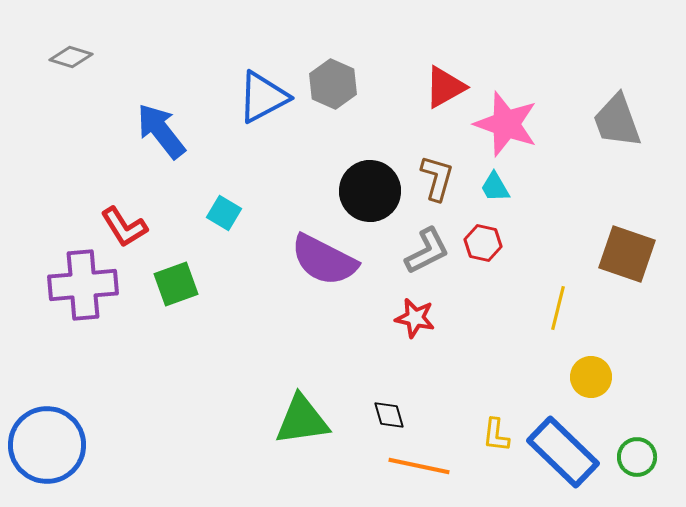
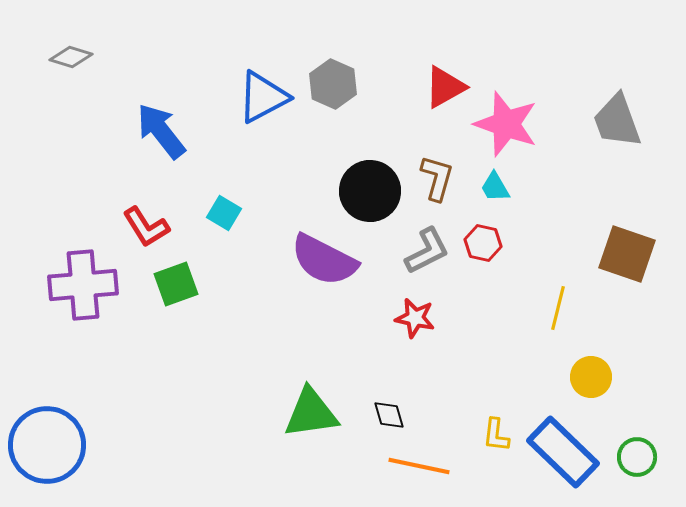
red L-shape: moved 22 px right
green triangle: moved 9 px right, 7 px up
